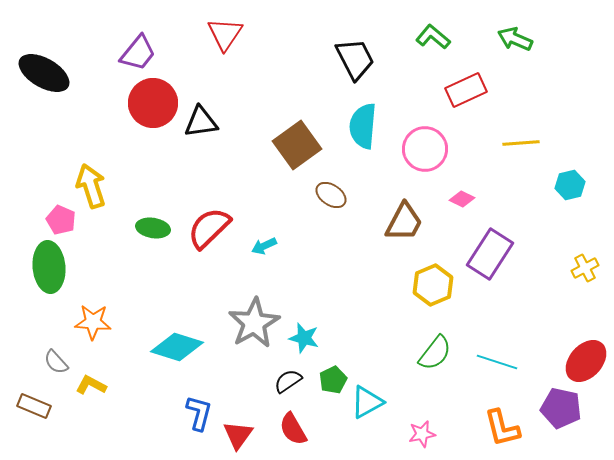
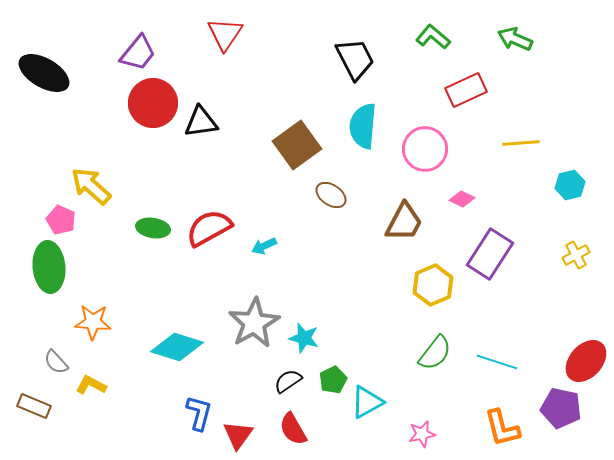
yellow arrow at (91, 186): rotated 30 degrees counterclockwise
red semicircle at (209, 228): rotated 15 degrees clockwise
yellow cross at (585, 268): moved 9 px left, 13 px up
